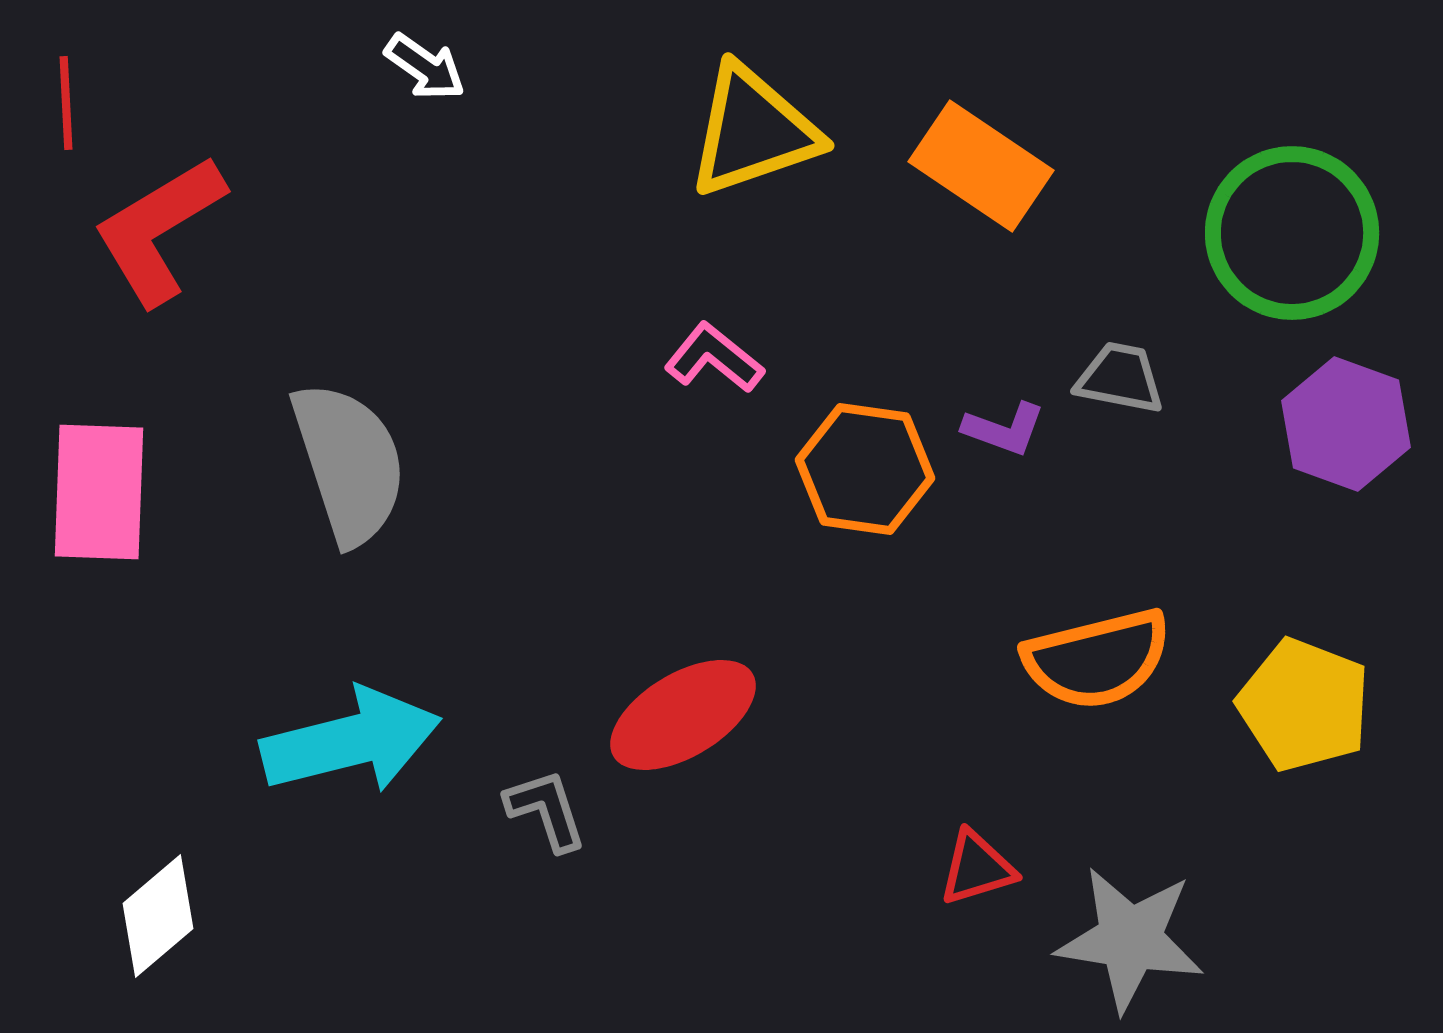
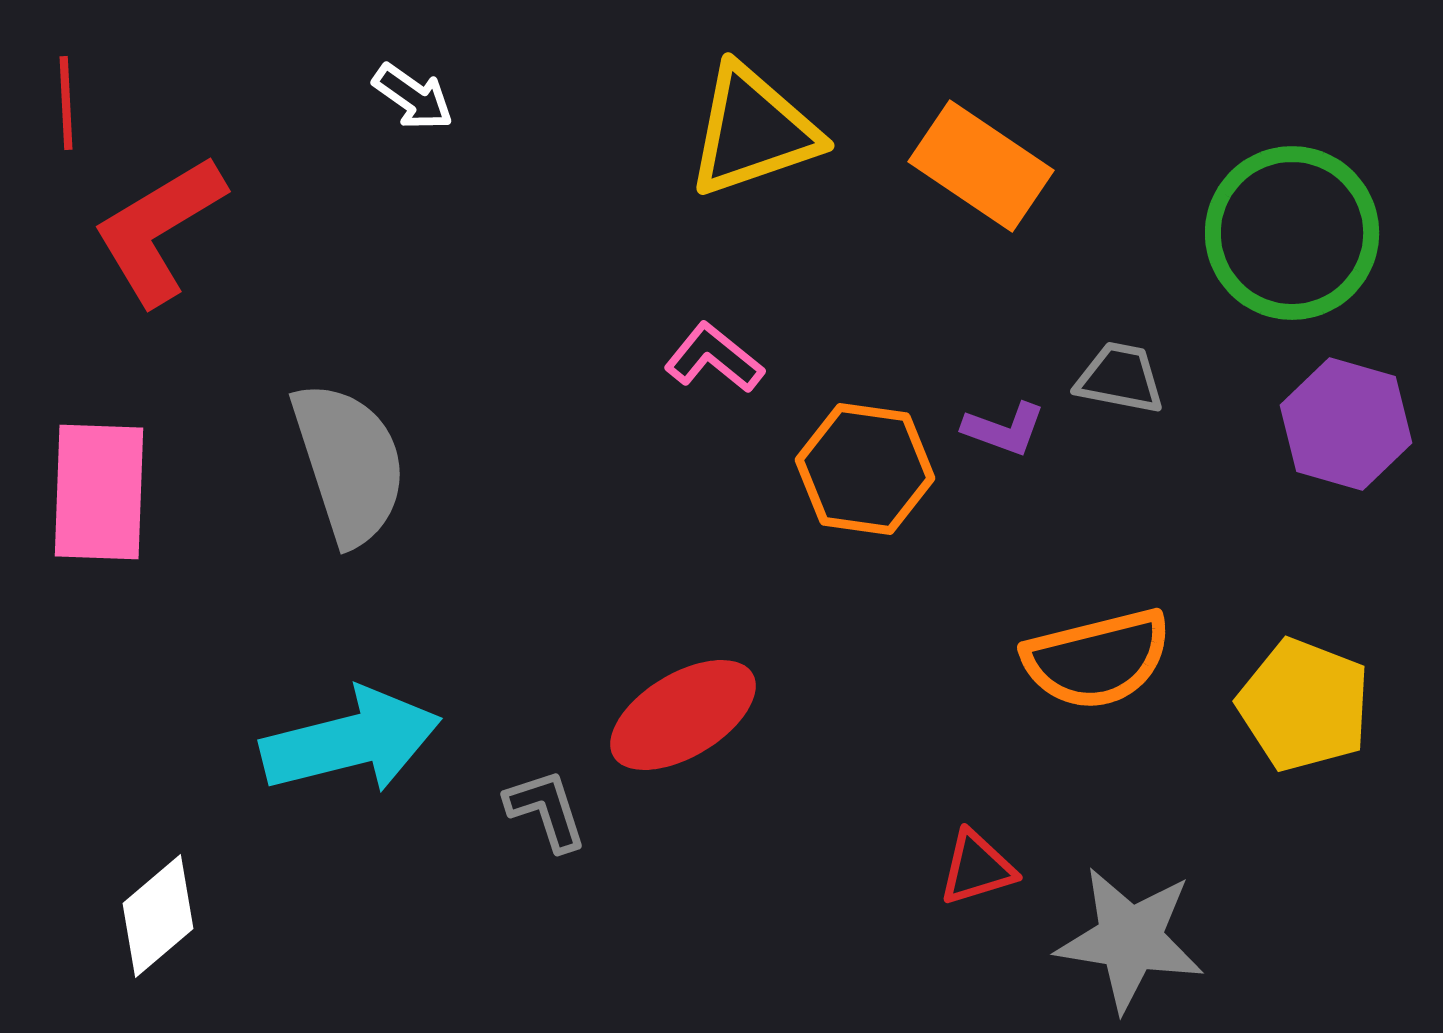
white arrow: moved 12 px left, 30 px down
purple hexagon: rotated 4 degrees counterclockwise
